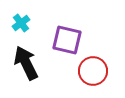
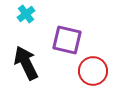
cyan cross: moved 5 px right, 9 px up
